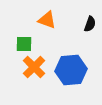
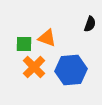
orange triangle: moved 18 px down
